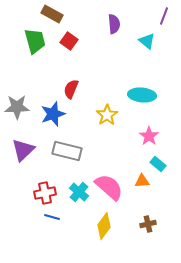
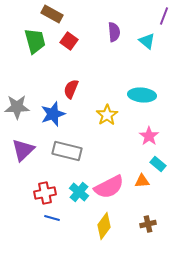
purple semicircle: moved 8 px down
pink semicircle: rotated 112 degrees clockwise
blue line: moved 1 px down
